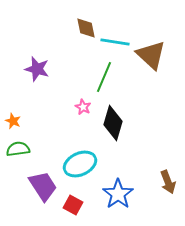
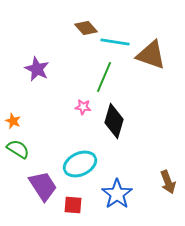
brown diamond: rotated 30 degrees counterclockwise
brown triangle: rotated 24 degrees counterclockwise
purple star: rotated 10 degrees clockwise
pink star: rotated 21 degrees counterclockwise
black diamond: moved 1 px right, 2 px up
green semicircle: rotated 40 degrees clockwise
blue star: moved 1 px left
red square: rotated 24 degrees counterclockwise
